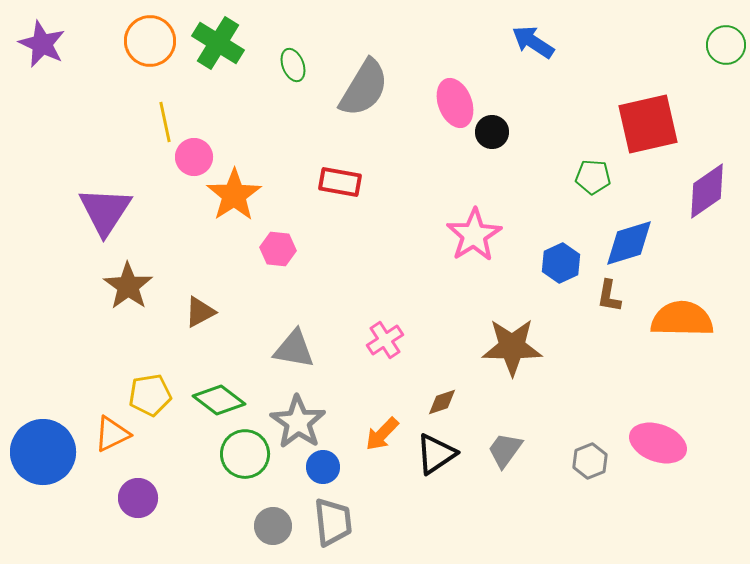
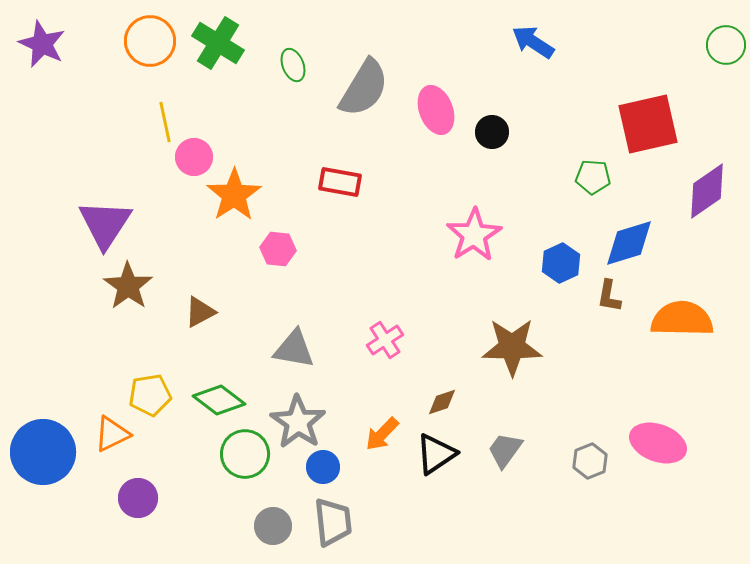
pink ellipse at (455, 103): moved 19 px left, 7 px down
purple triangle at (105, 211): moved 13 px down
